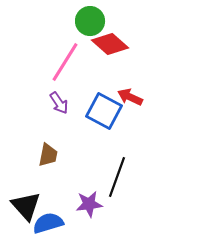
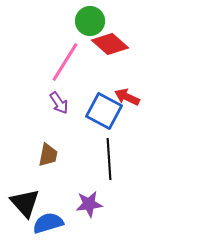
red arrow: moved 3 px left
black line: moved 8 px left, 18 px up; rotated 24 degrees counterclockwise
black triangle: moved 1 px left, 3 px up
